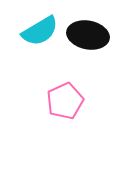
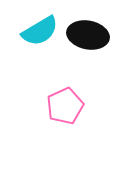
pink pentagon: moved 5 px down
